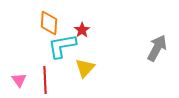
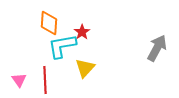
red star: moved 2 px down
